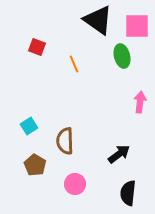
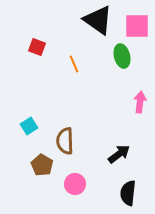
brown pentagon: moved 7 px right
